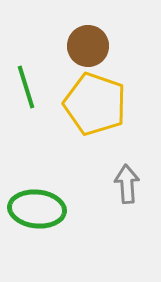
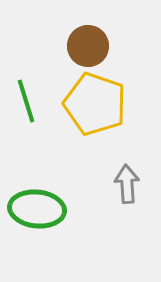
green line: moved 14 px down
